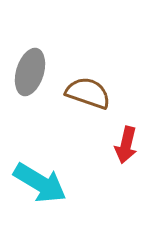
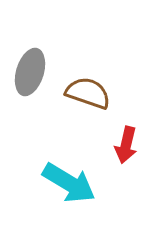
cyan arrow: moved 29 px right
